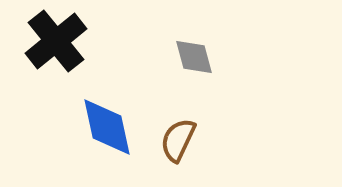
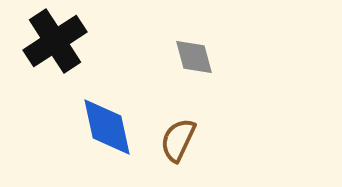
black cross: moved 1 px left; rotated 6 degrees clockwise
